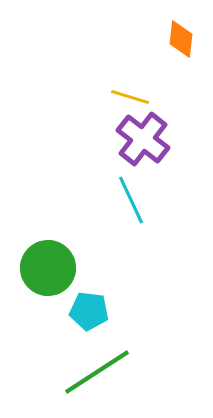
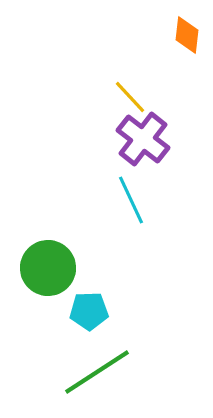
orange diamond: moved 6 px right, 4 px up
yellow line: rotated 30 degrees clockwise
cyan pentagon: rotated 9 degrees counterclockwise
